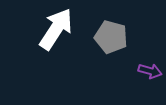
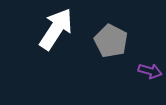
gray pentagon: moved 4 px down; rotated 12 degrees clockwise
